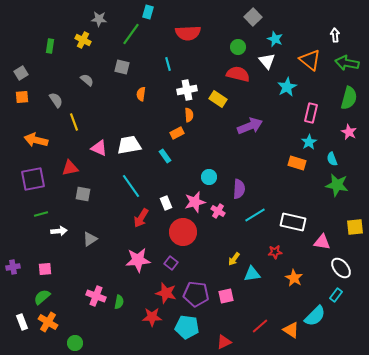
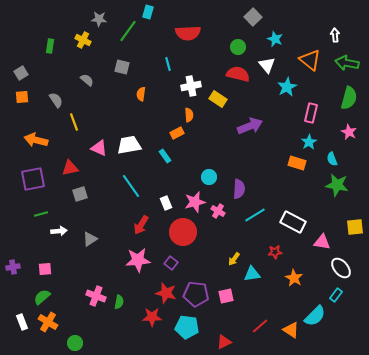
green line at (131, 34): moved 3 px left, 3 px up
white triangle at (267, 61): moved 4 px down
white cross at (187, 90): moved 4 px right, 4 px up
gray square at (83, 194): moved 3 px left; rotated 28 degrees counterclockwise
red arrow at (141, 218): moved 7 px down
white rectangle at (293, 222): rotated 15 degrees clockwise
